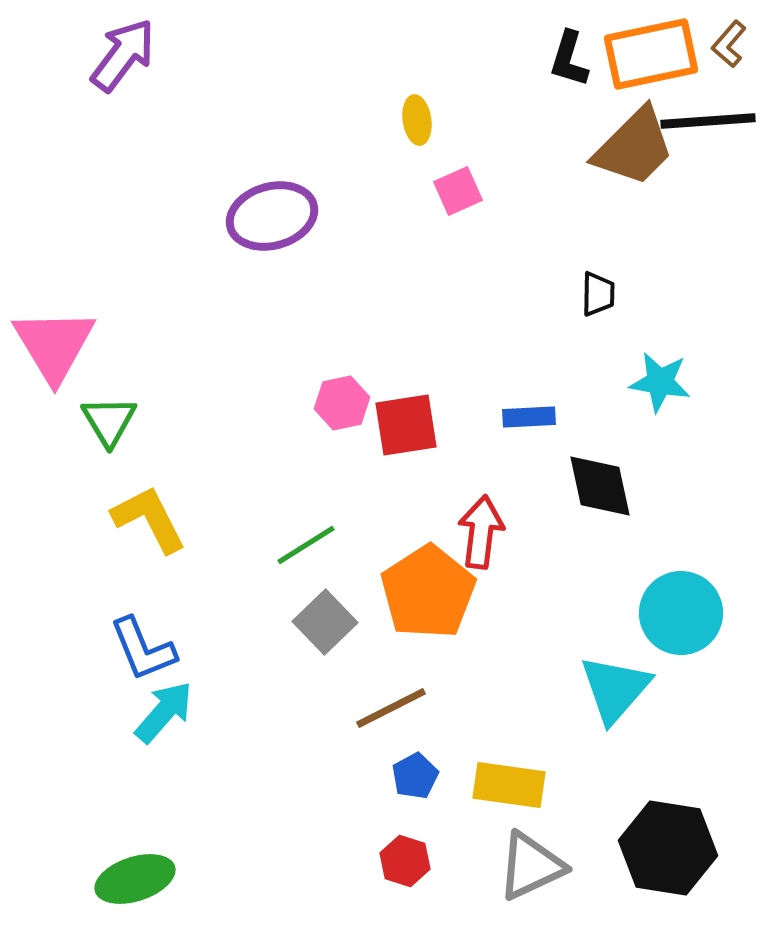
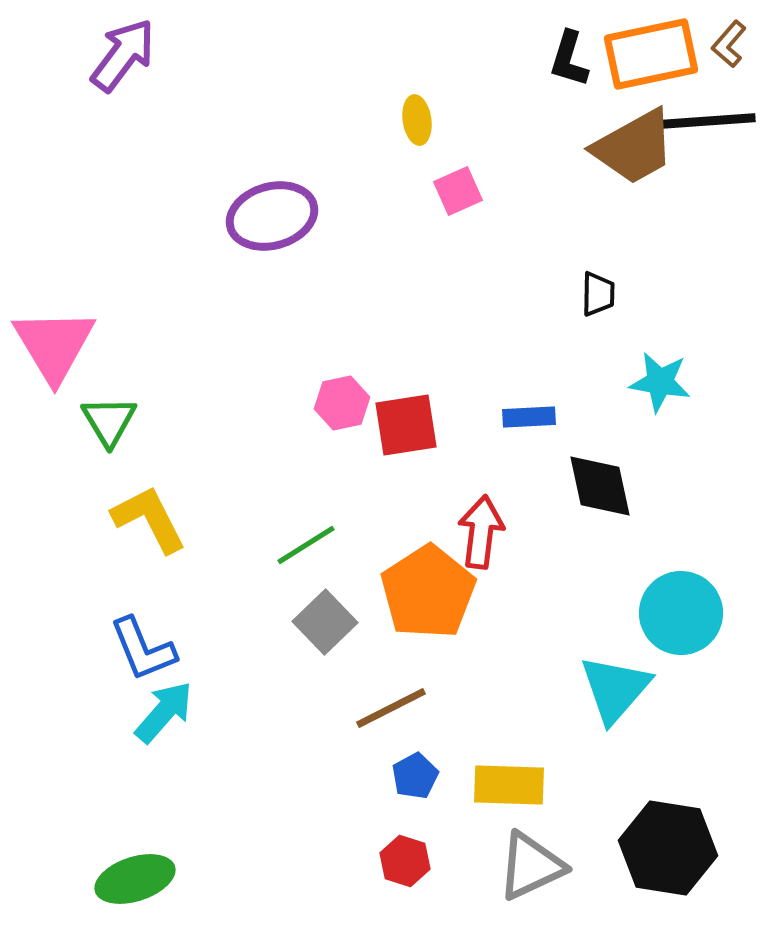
brown trapezoid: rotated 16 degrees clockwise
yellow rectangle: rotated 6 degrees counterclockwise
